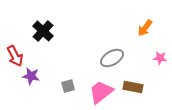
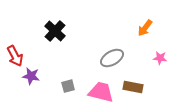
black cross: moved 12 px right
pink trapezoid: rotated 52 degrees clockwise
